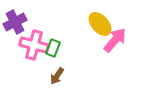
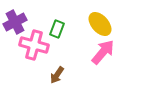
pink arrow: moved 12 px left, 12 px down
green rectangle: moved 4 px right, 19 px up
brown arrow: moved 1 px up
